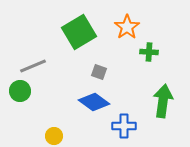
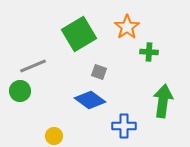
green square: moved 2 px down
blue diamond: moved 4 px left, 2 px up
